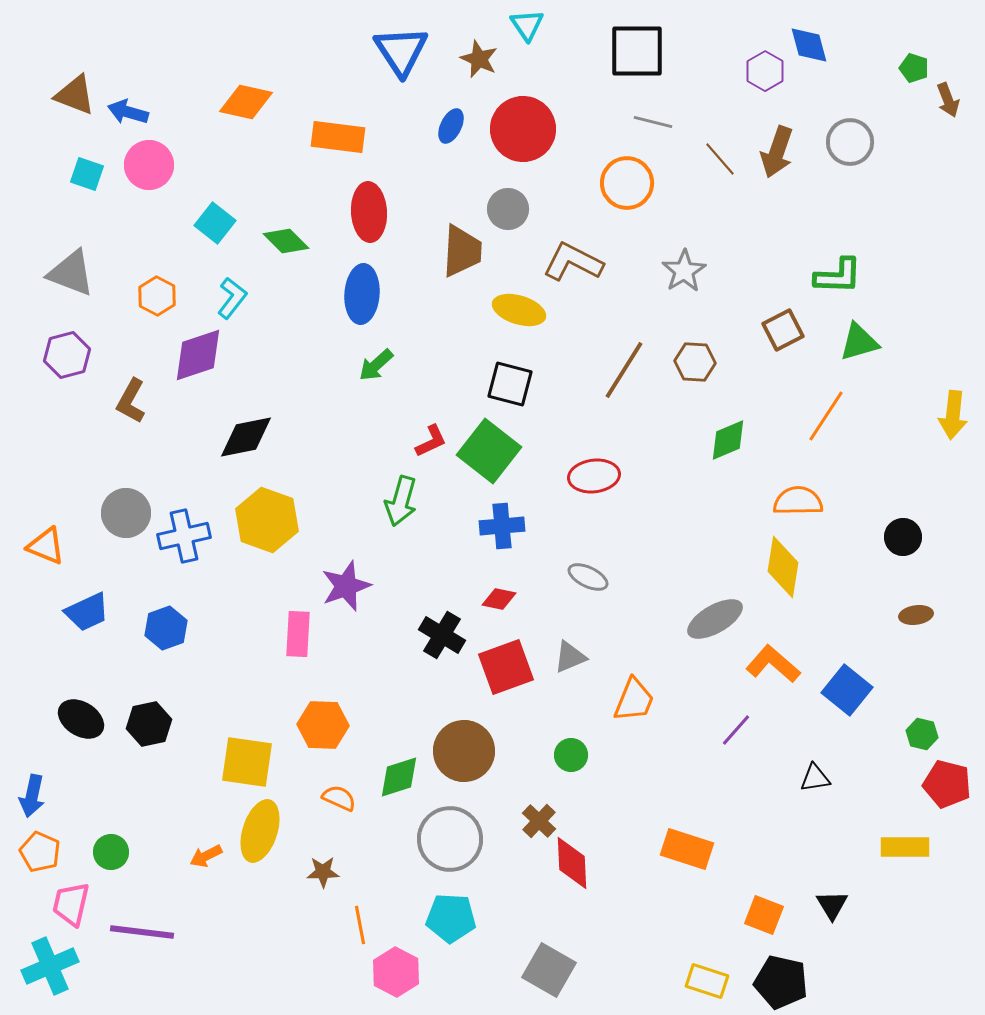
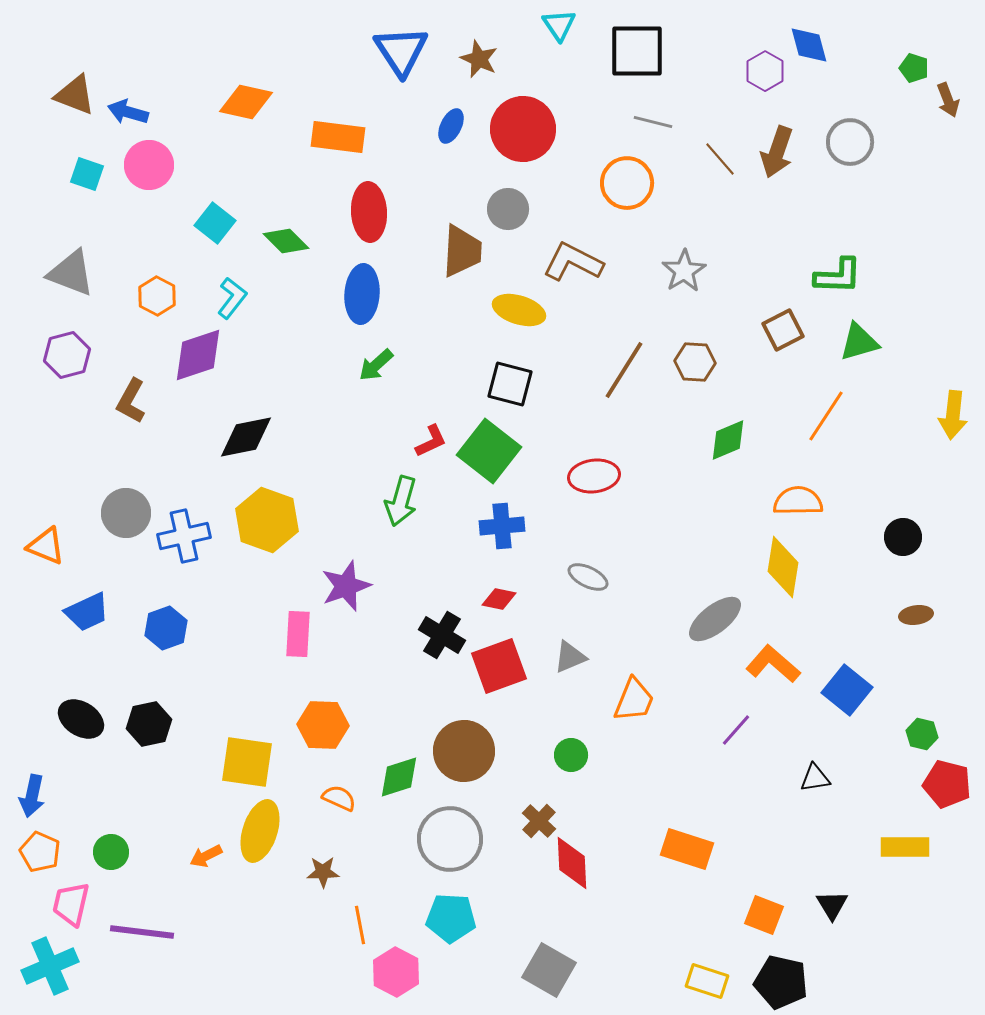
cyan triangle at (527, 25): moved 32 px right
gray ellipse at (715, 619): rotated 8 degrees counterclockwise
red square at (506, 667): moved 7 px left, 1 px up
